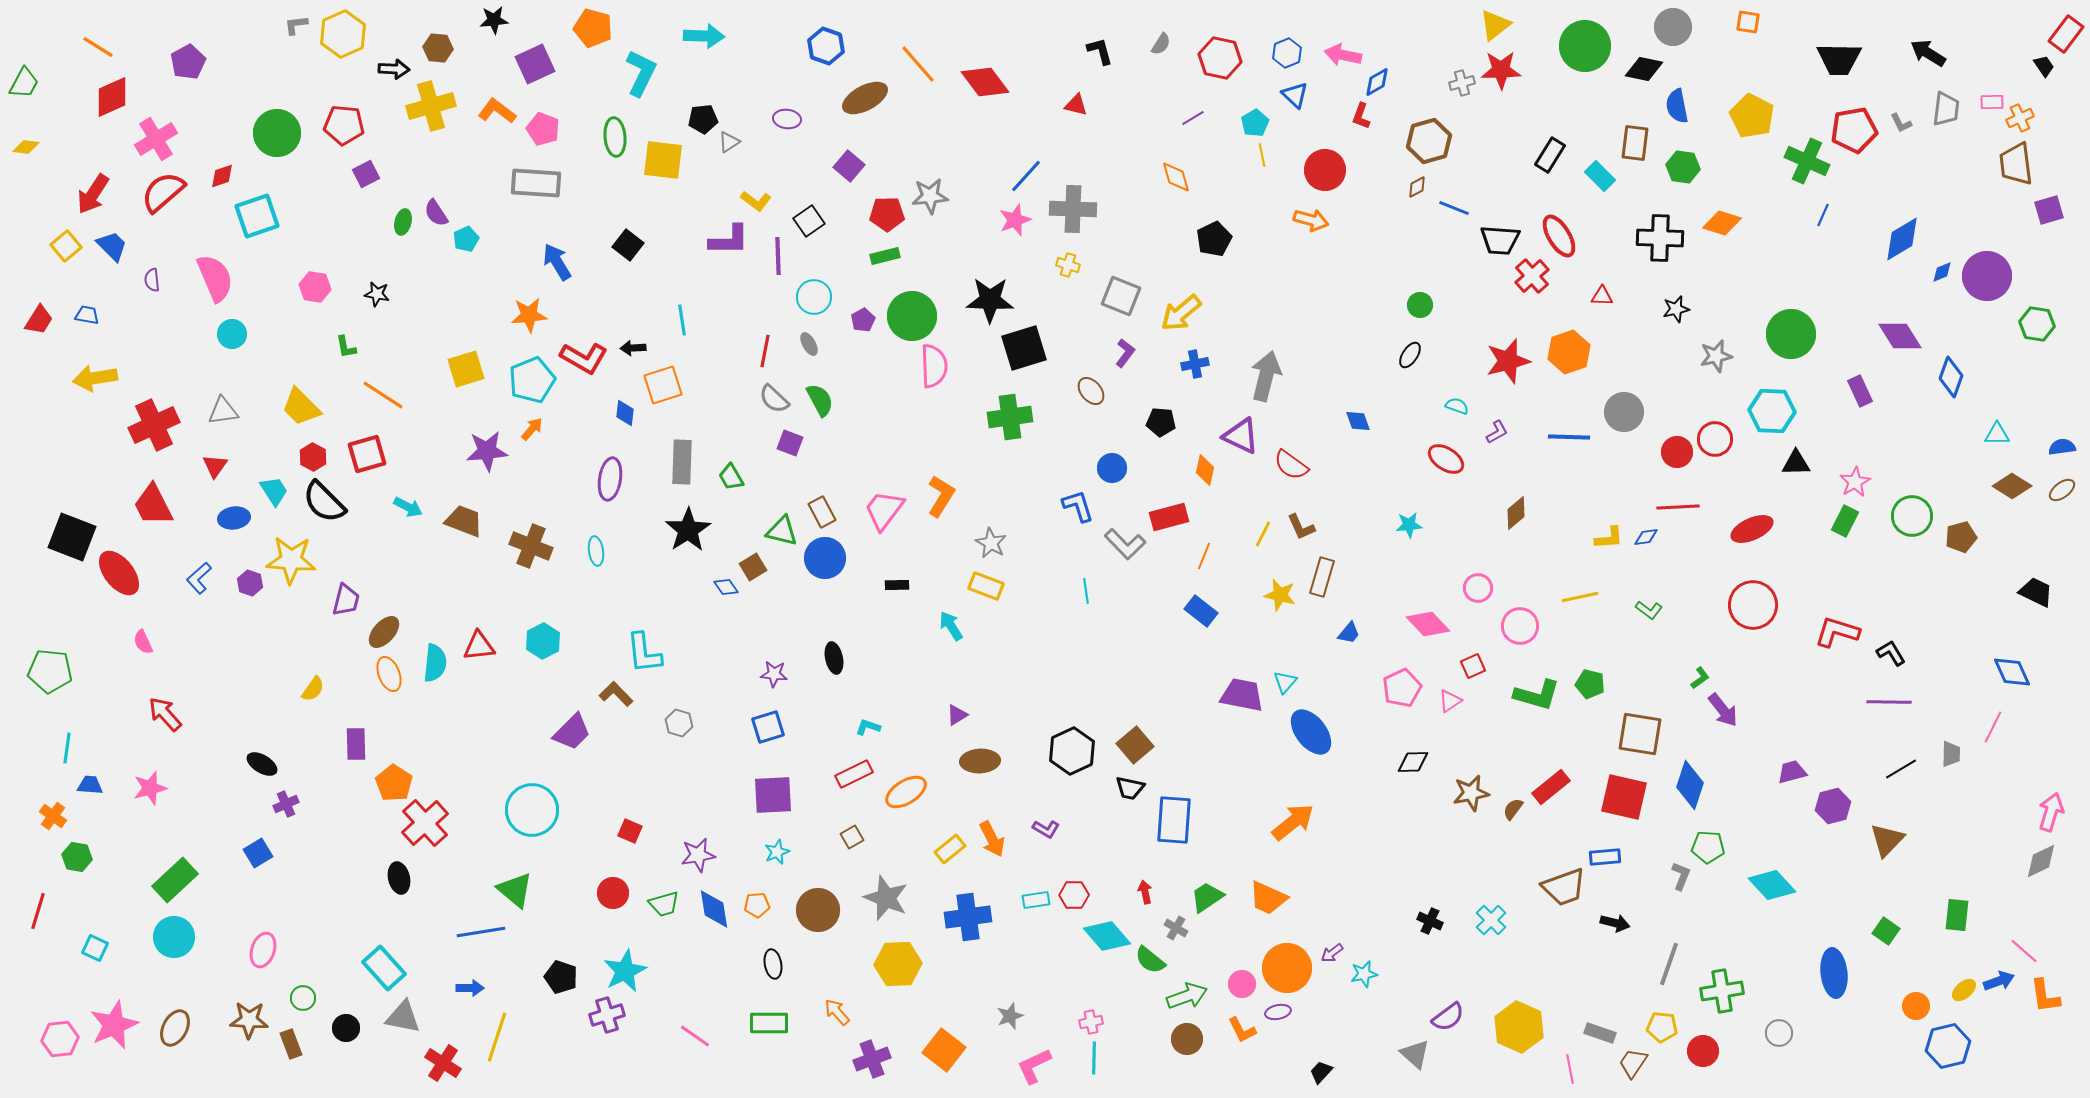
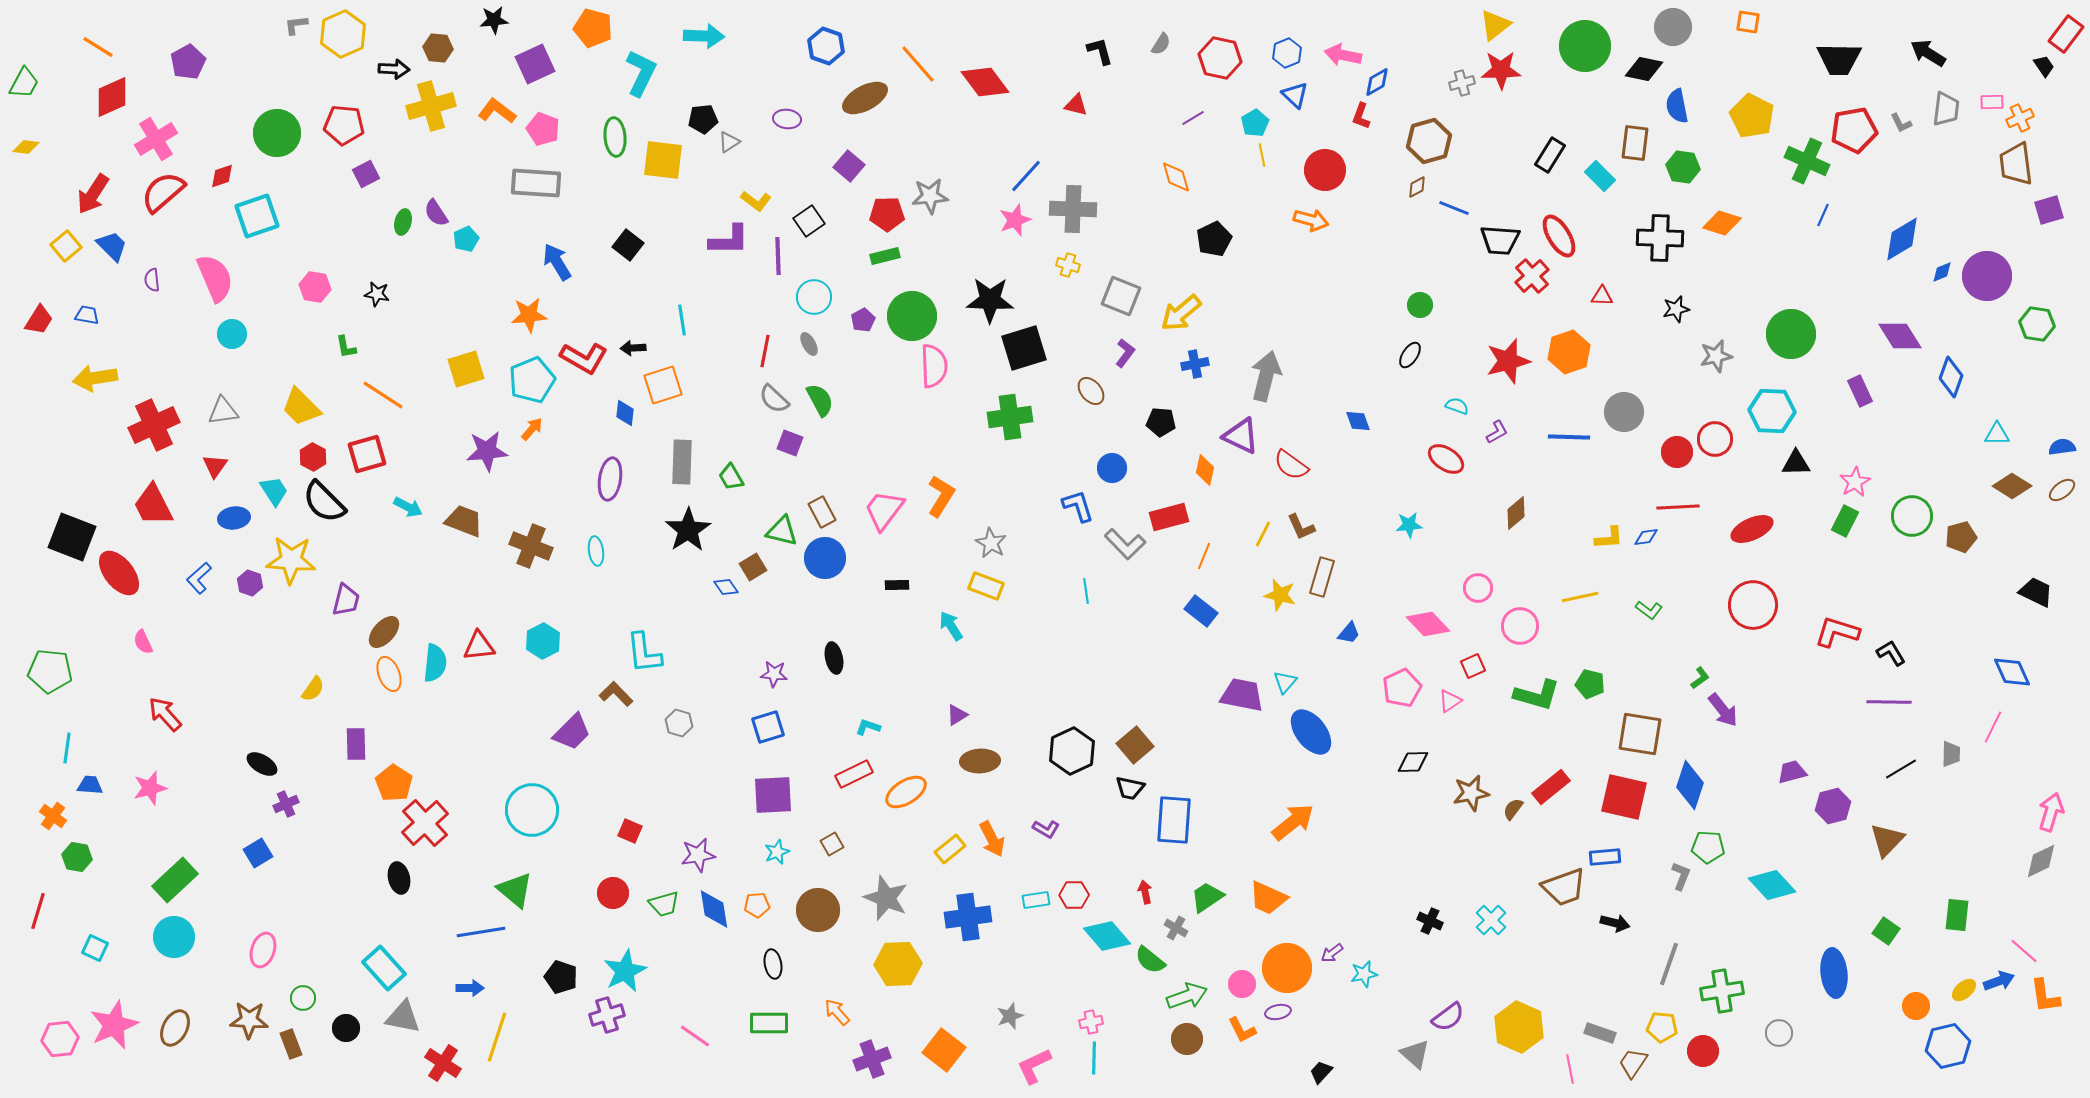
brown square at (852, 837): moved 20 px left, 7 px down
